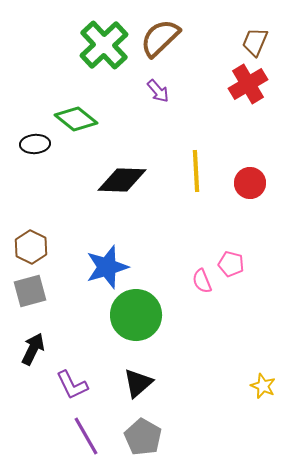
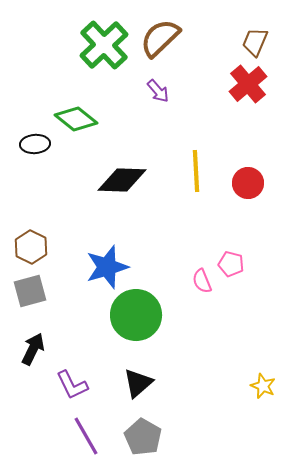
red cross: rotated 9 degrees counterclockwise
red circle: moved 2 px left
